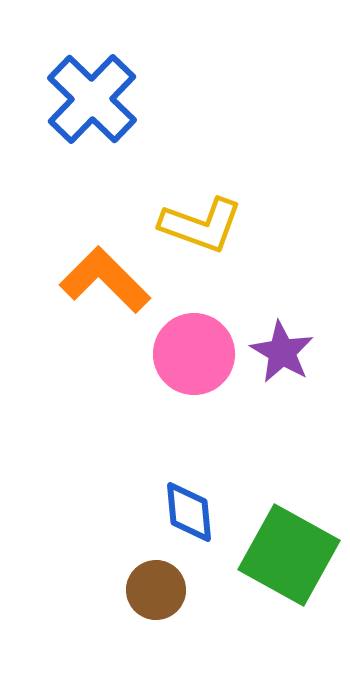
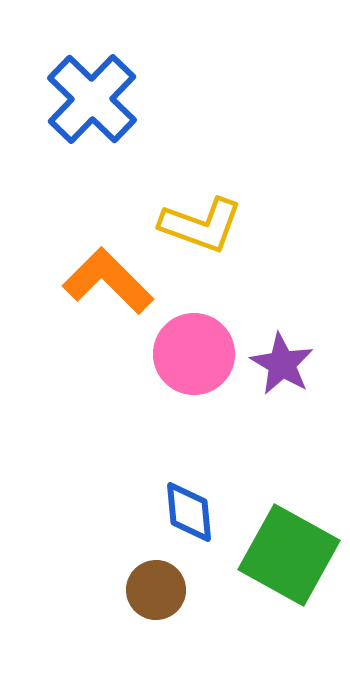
orange L-shape: moved 3 px right, 1 px down
purple star: moved 12 px down
